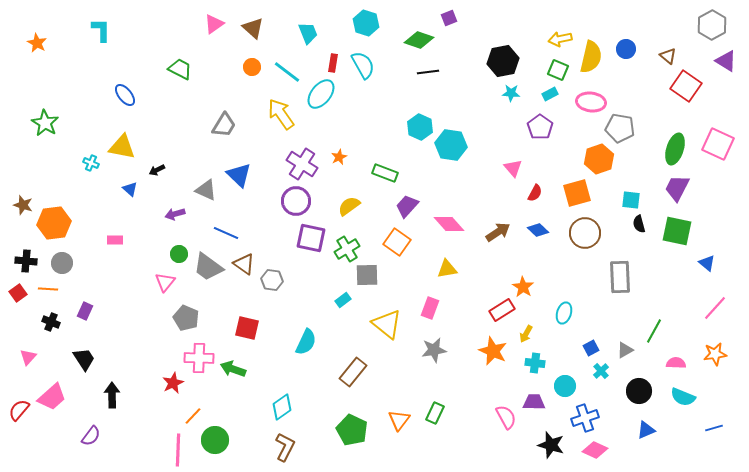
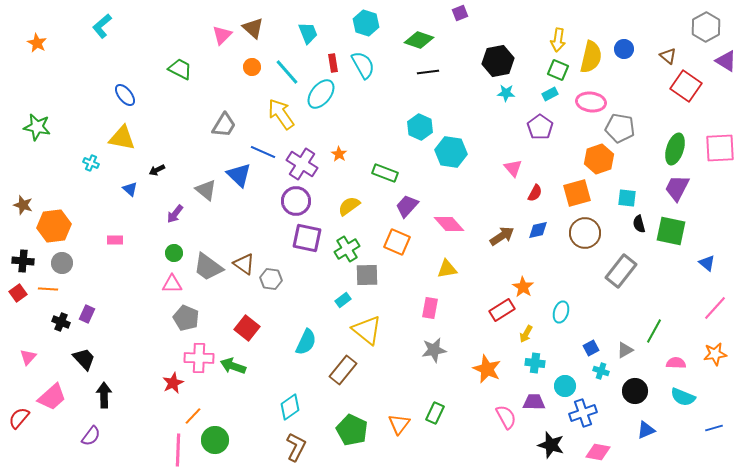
purple square at (449, 18): moved 11 px right, 5 px up
pink triangle at (214, 24): moved 8 px right, 11 px down; rotated 10 degrees counterclockwise
gray hexagon at (712, 25): moved 6 px left, 2 px down
cyan L-shape at (101, 30): moved 1 px right, 4 px up; rotated 130 degrees counterclockwise
yellow arrow at (560, 39): moved 2 px left, 1 px down; rotated 70 degrees counterclockwise
blue circle at (626, 49): moved 2 px left
black hexagon at (503, 61): moved 5 px left
red rectangle at (333, 63): rotated 18 degrees counterclockwise
cyan line at (287, 72): rotated 12 degrees clockwise
cyan star at (511, 93): moved 5 px left
green star at (45, 123): moved 8 px left, 4 px down; rotated 20 degrees counterclockwise
pink square at (718, 144): moved 2 px right, 4 px down; rotated 28 degrees counterclockwise
cyan hexagon at (451, 145): moved 7 px down
yellow triangle at (122, 147): moved 9 px up
orange star at (339, 157): moved 3 px up; rotated 14 degrees counterclockwise
gray triangle at (206, 190): rotated 15 degrees clockwise
cyan square at (631, 200): moved 4 px left, 2 px up
purple arrow at (175, 214): rotated 36 degrees counterclockwise
orange hexagon at (54, 223): moved 3 px down
blue diamond at (538, 230): rotated 55 degrees counterclockwise
green square at (677, 231): moved 6 px left
brown arrow at (498, 232): moved 4 px right, 4 px down
blue line at (226, 233): moved 37 px right, 81 px up
purple square at (311, 238): moved 4 px left
orange square at (397, 242): rotated 12 degrees counterclockwise
green circle at (179, 254): moved 5 px left, 1 px up
black cross at (26, 261): moved 3 px left
gray rectangle at (620, 277): moved 1 px right, 6 px up; rotated 40 degrees clockwise
gray hexagon at (272, 280): moved 1 px left, 1 px up
pink triangle at (165, 282): moved 7 px right, 2 px down; rotated 50 degrees clockwise
pink rectangle at (430, 308): rotated 10 degrees counterclockwise
purple rectangle at (85, 311): moved 2 px right, 3 px down
cyan ellipse at (564, 313): moved 3 px left, 1 px up
black cross at (51, 322): moved 10 px right
yellow triangle at (387, 324): moved 20 px left, 6 px down
red square at (247, 328): rotated 25 degrees clockwise
orange star at (493, 351): moved 6 px left, 18 px down
black trapezoid at (84, 359): rotated 10 degrees counterclockwise
green arrow at (233, 369): moved 3 px up
cyan cross at (601, 371): rotated 28 degrees counterclockwise
brown rectangle at (353, 372): moved 10 px left, 2 px up
black circle at (639, 391): moved 4 px left
black arrow at (112, 395): moved 8 px left
cyan diamond at (282, 407): moved 8 px right
red semicircle at (19, 410): moved 8 px down
blue cross at (585, 418): moved 2 px left, 5 px up
orange triangle at (399, 420): moved 4 px down
brown L-shape at (285, 447): moved 11 px right
pink diamond at (595, 450): moved 3 px right, 2 px down; rotated 15 degrees counterclockwise
